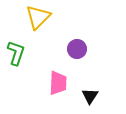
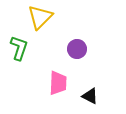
yellow triangle: moved 2 px right
green L-shape: moved 3 px right, 5 px up
black triangle: rotated 36 degrees counterclockwise
